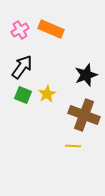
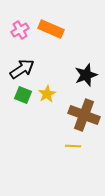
black arrow: moved 2 px down; rotated 20 degrees clockwise
